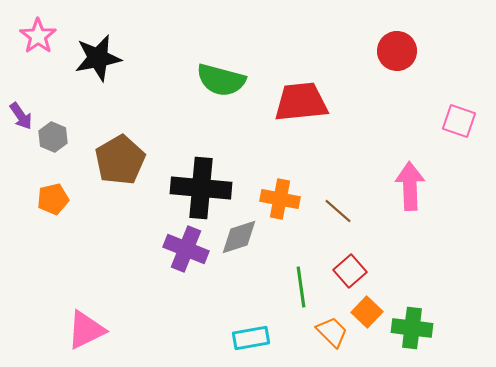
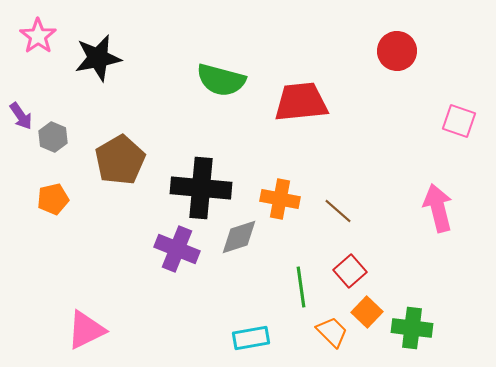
pink arrow: moved 28 px right, 22 px down; rotated 12 degrees counterclockwise
purple cross: moved 9 px left
